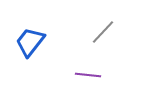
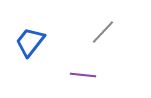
purple line: moved 5 px left
